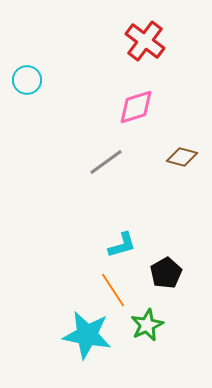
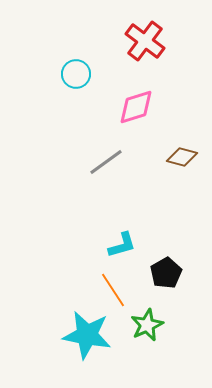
cyan circle: moved 49 px right, 6 px up
